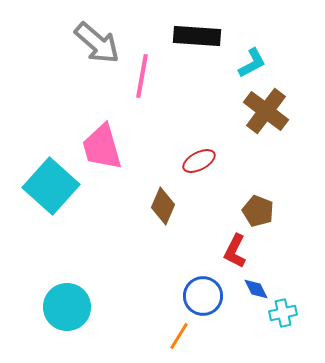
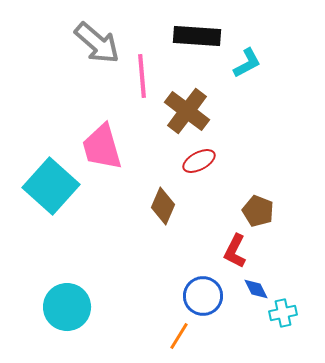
cyan L-shape: moved 5 px left
pink line: rotated 15 degrees counterclockwise
brown cross: moved 79 px left
